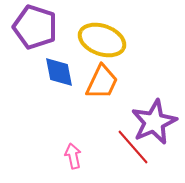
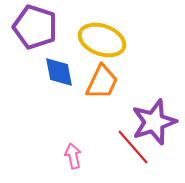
purple star: rotated 6 degrees clockwise
